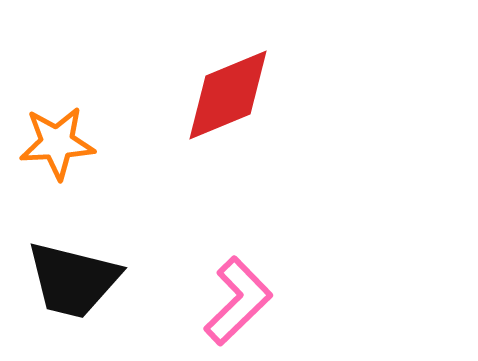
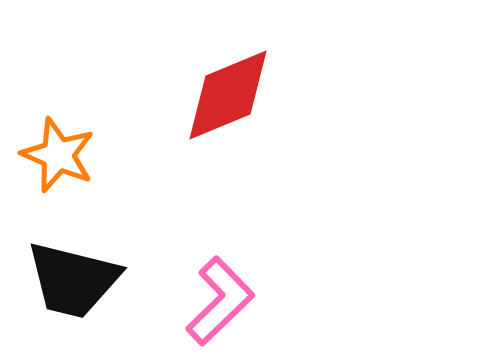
orange star: moved 1 px right, 12 px down; rotated 26 degrees clockwise
pink L-shape: moved 18 px left
